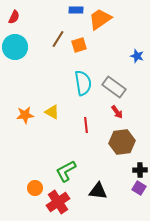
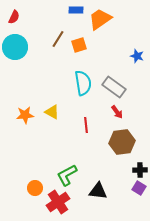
green L-shape: moved 1 px right, 4 px down
